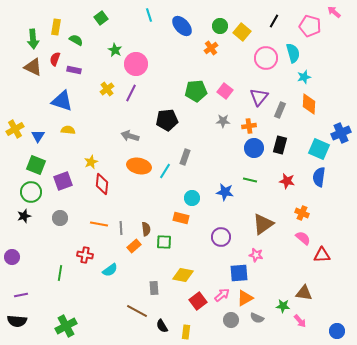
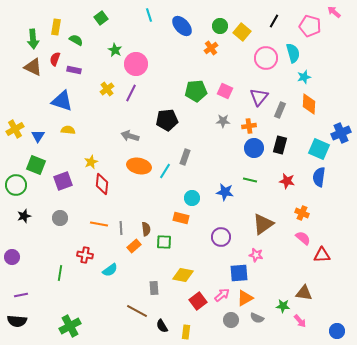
pink square at (225, 91): rotated 14 degrees counterclockwise
green circle at (31, 192): moved 15 px left, 7 px up
green cross at (66, 326): moved 4 px right
